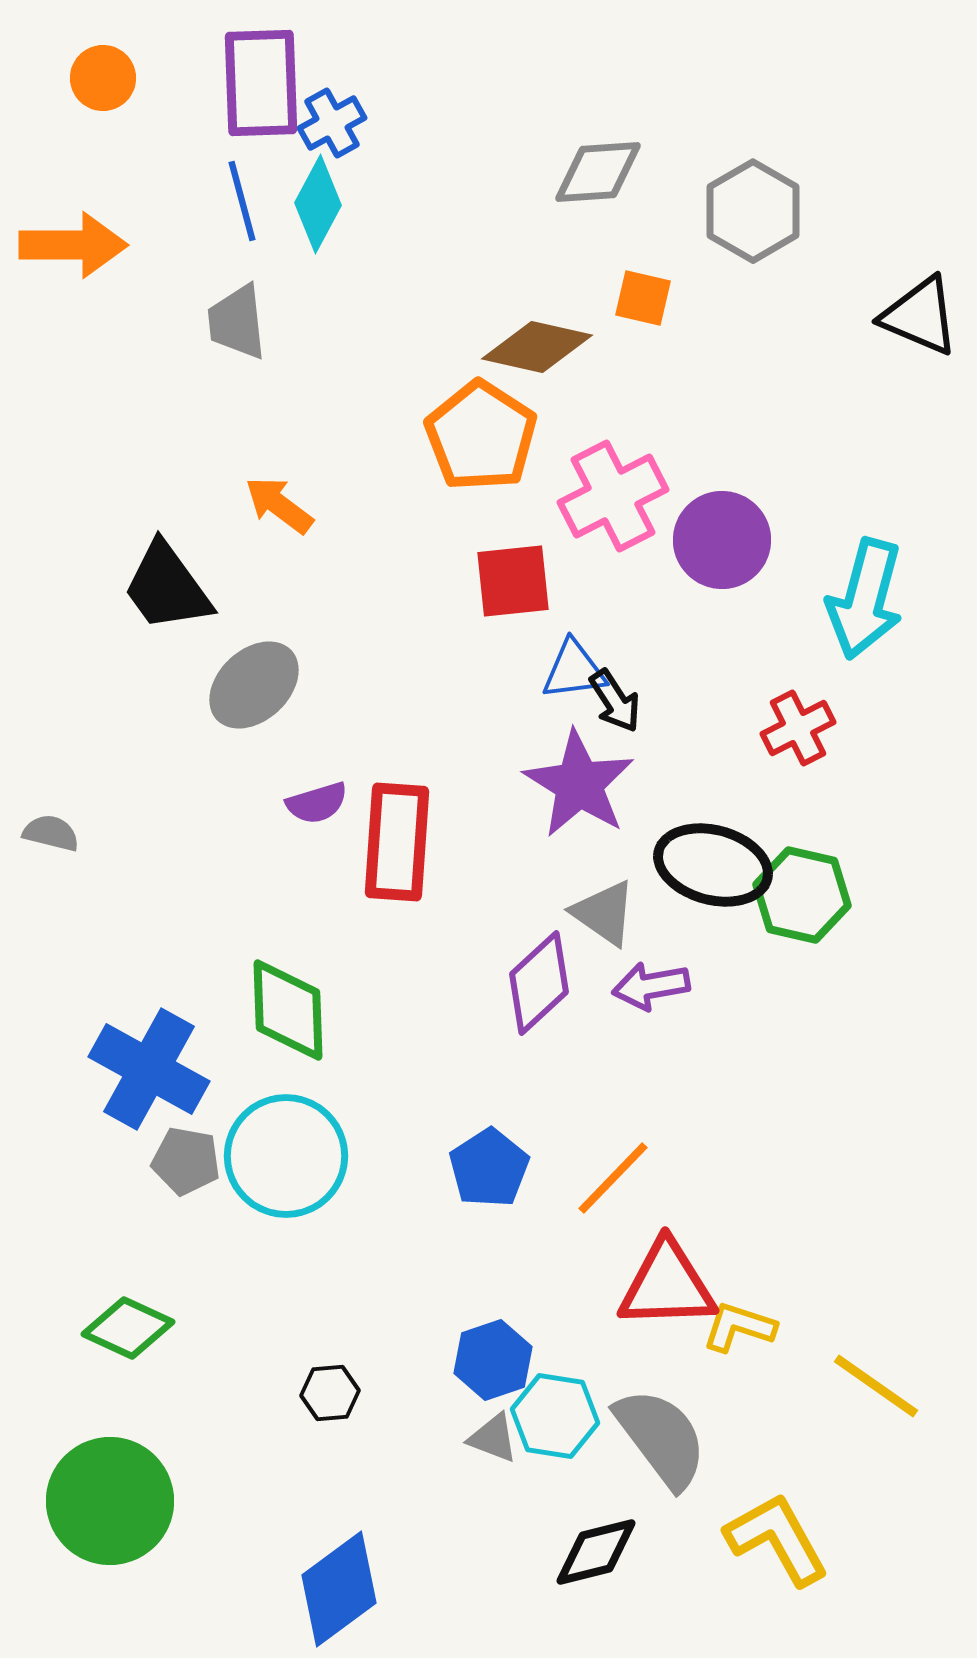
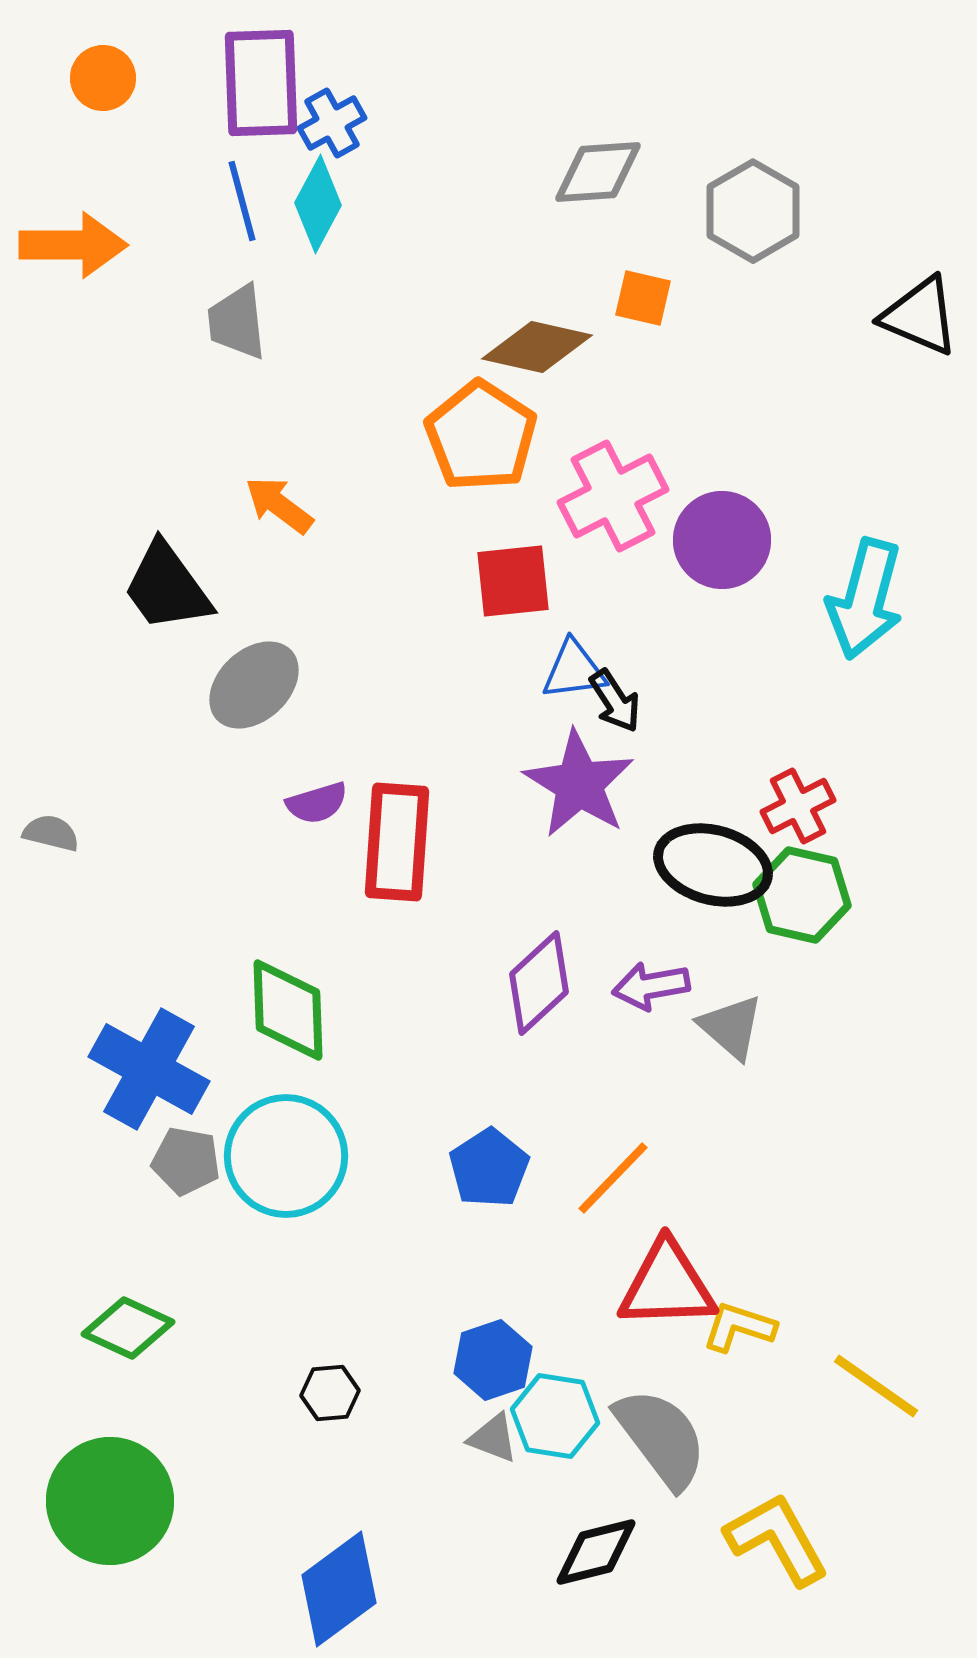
red cross at (798, 728): moved 78 px down
gray triangle at (604, 913): moved 127 px right, 114 px down; rotated 6 degrees clockwise
